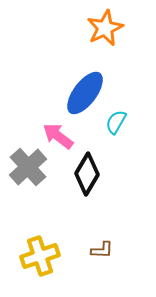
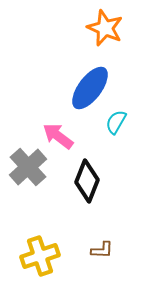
orange star: rotated 24 degrees counterclockwise
blue ellipse: moved 5 px right, 5 px up
black diamond: moved 7 px down; rotated 9 degrees counterclockwise
